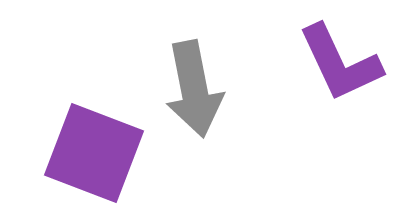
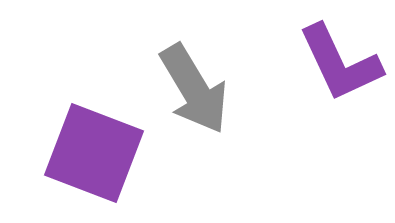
gray arrow: rotated 20 degrees counterclockwise
